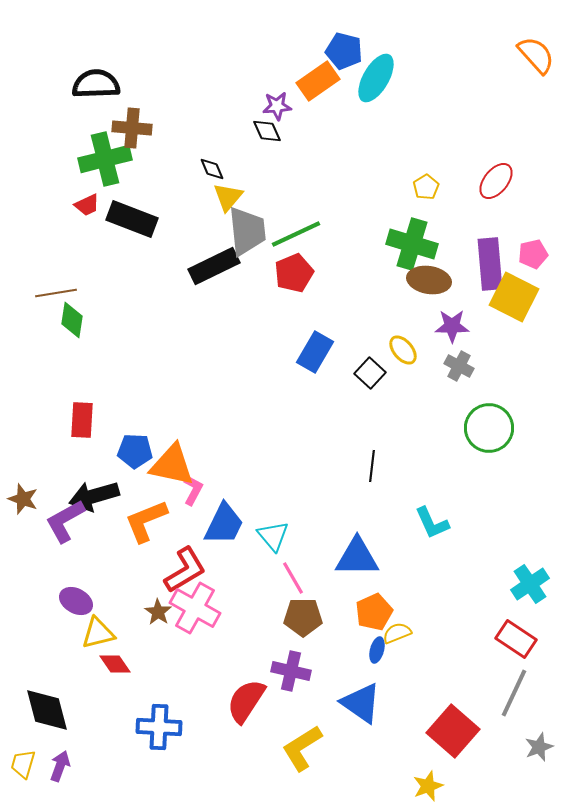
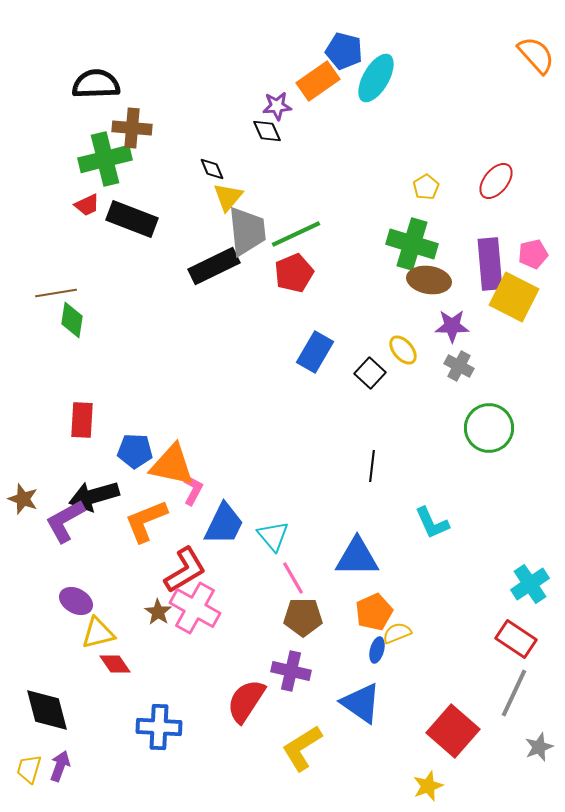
yellow trapezoid at (23, 764): moved 6 px right, 5 px down
